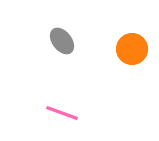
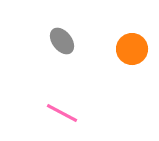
pink line: rotated 8 degrees clockwise
